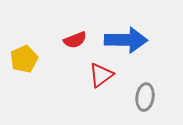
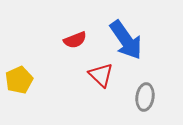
blue arrow: rotated 54 degrees clockwise
yellow pentagon: moved 5 px left, 21 px down
red triangle: rotated 40 degrees counterclockwise
